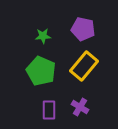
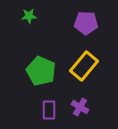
purple pentagon: moved 3 px right, 6 px up; rotated 10 degrees counterclockwise
green star: moved 14 px left, 20 px up
